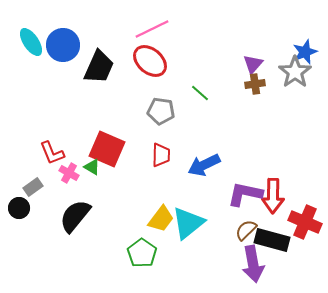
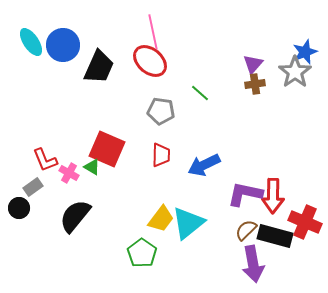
pink line: moved 1 px right, 3 px down; rotated 76 degrees counterclockwise
red L-shape: moved 7 px left, 7 px down
black rectangle: moved 3 px right, 4 px up
